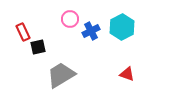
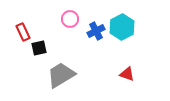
blue cross: moved 5 px right
black square: moved 1 px right, 1 px down
